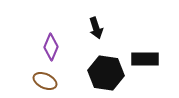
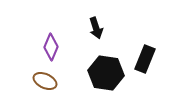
black rectangle: rotated 68 degrees counterclockwise
